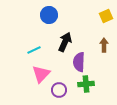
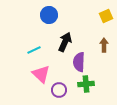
pink triangle: rotated 30 degrees counterclockwise
